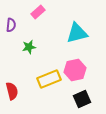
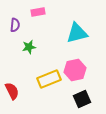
pink rectangle: rotated 32 degrees clockwise
purple semicircle: moved 4 px right
red semicircle: rotated 12 degrees counterclockwise
